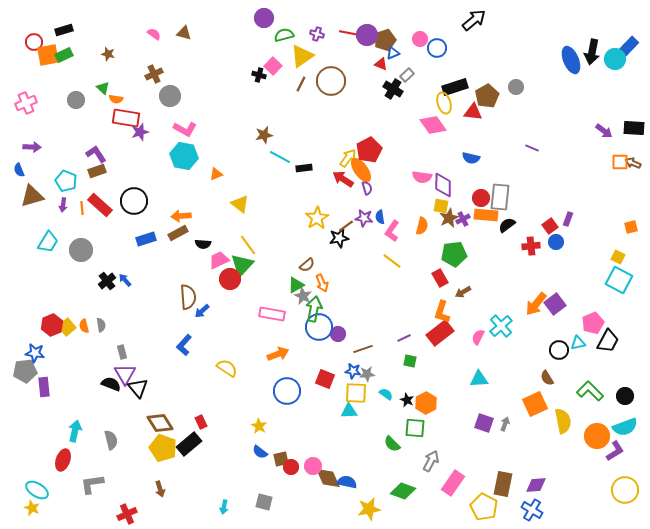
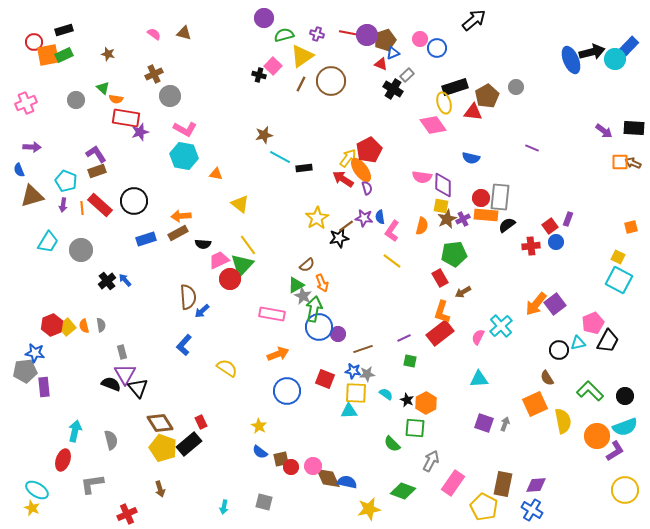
black arrow at (592, 52): rotated 115 degrees counterclockwise
orange triangle at (216, 174): rotated 32 degrees clockwise
brown star at (449, 218): moved 2 px left, 1 px down
